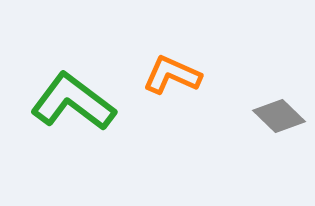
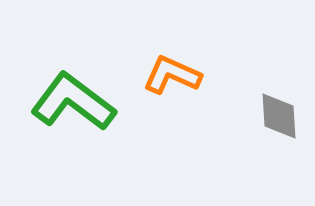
gray diamond: rotated 42 degrees clockwise
